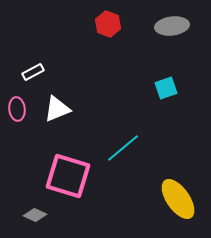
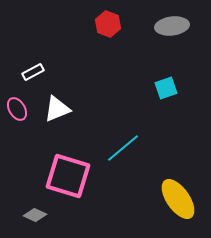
pink ellipse: rotated 25 degrees counterclockwise
